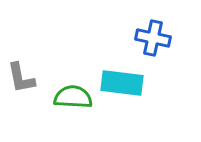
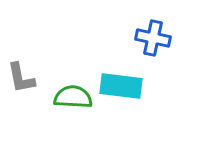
cyan rectangle: moved 1 px left, 3 px down
